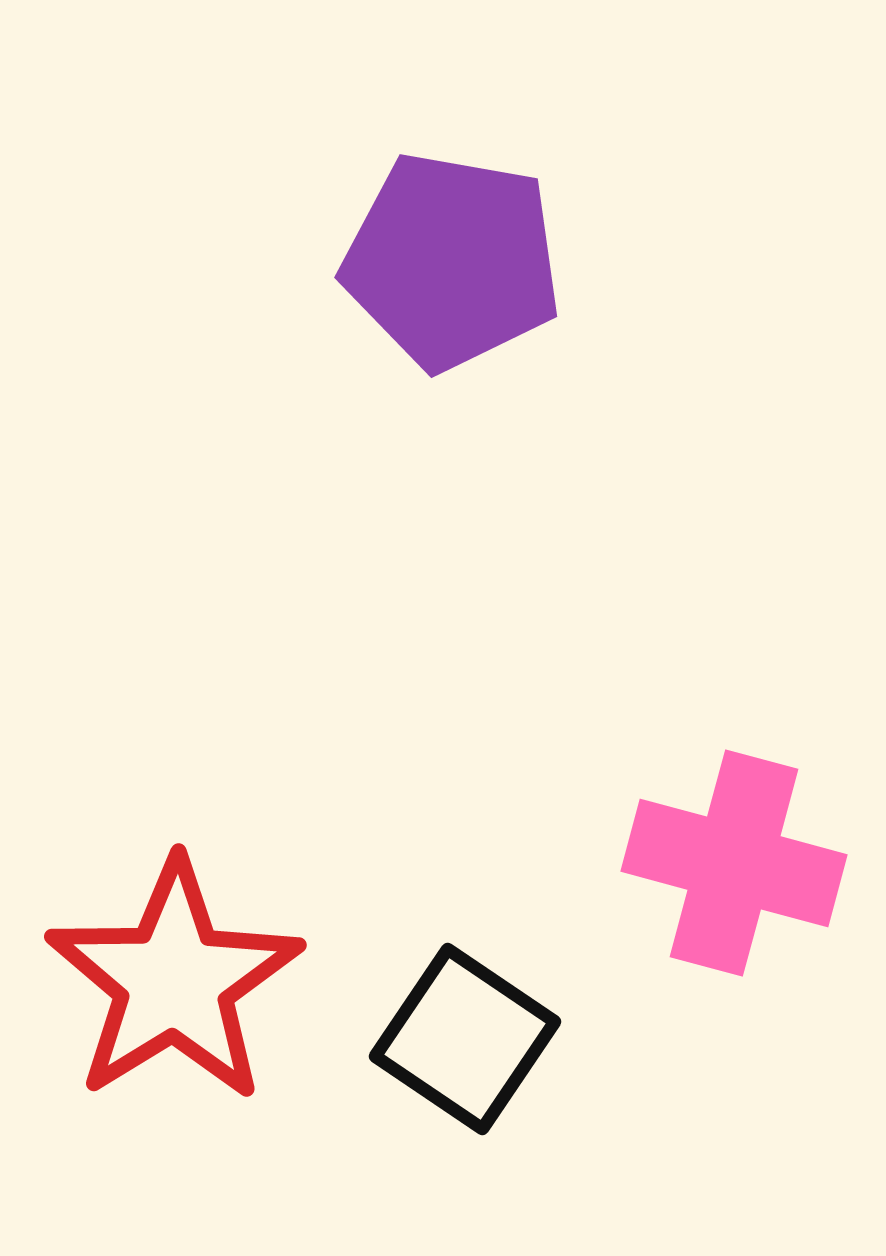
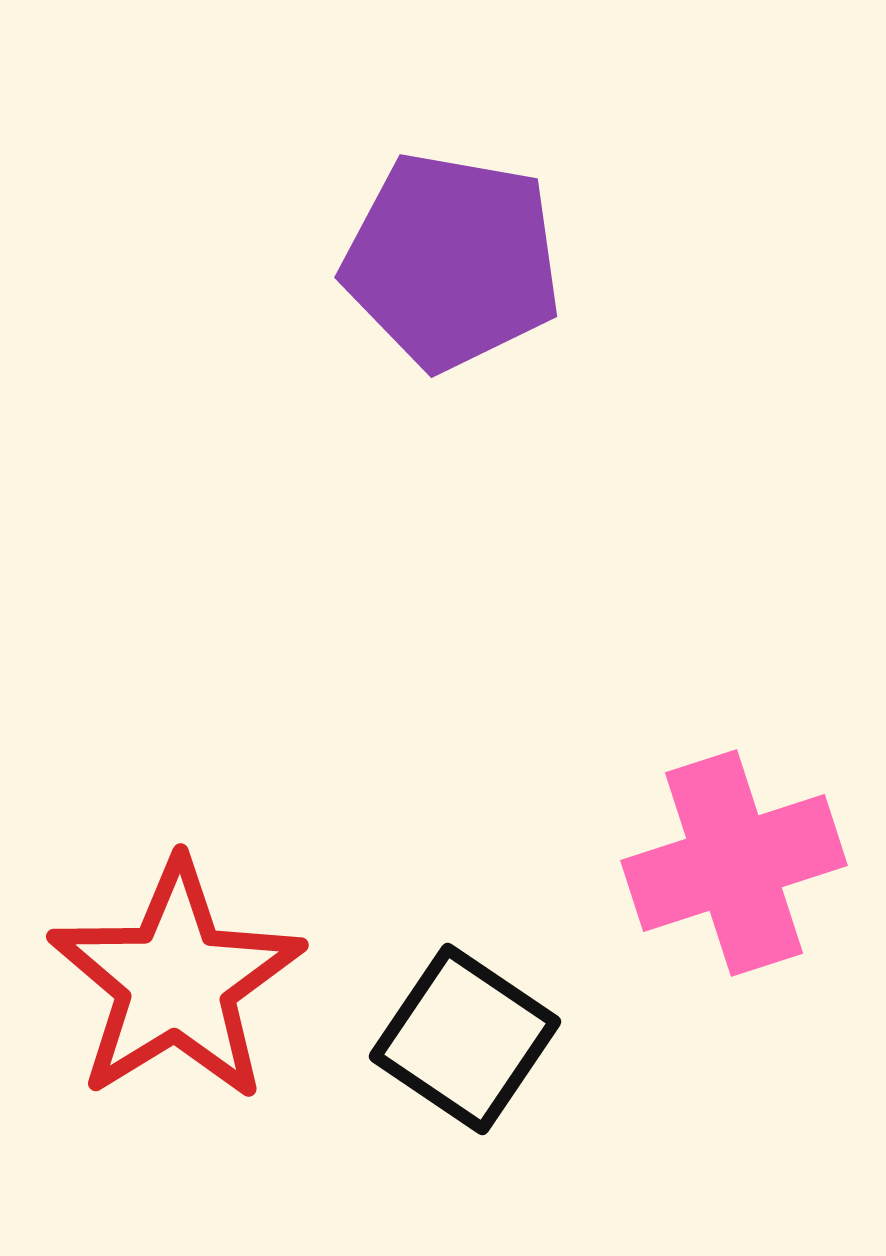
pink cross: rotated 33 degrees counterclockwise
red star: moved 2 px right
